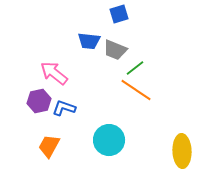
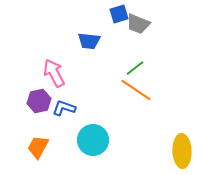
gray trapezoid: moved 23 px right, 26 px up
pink arrow: rotated 24 degrees clockwise
cyan circle: moved 16 px left
orange trapezoid: moved 11 px left, 1 px down
